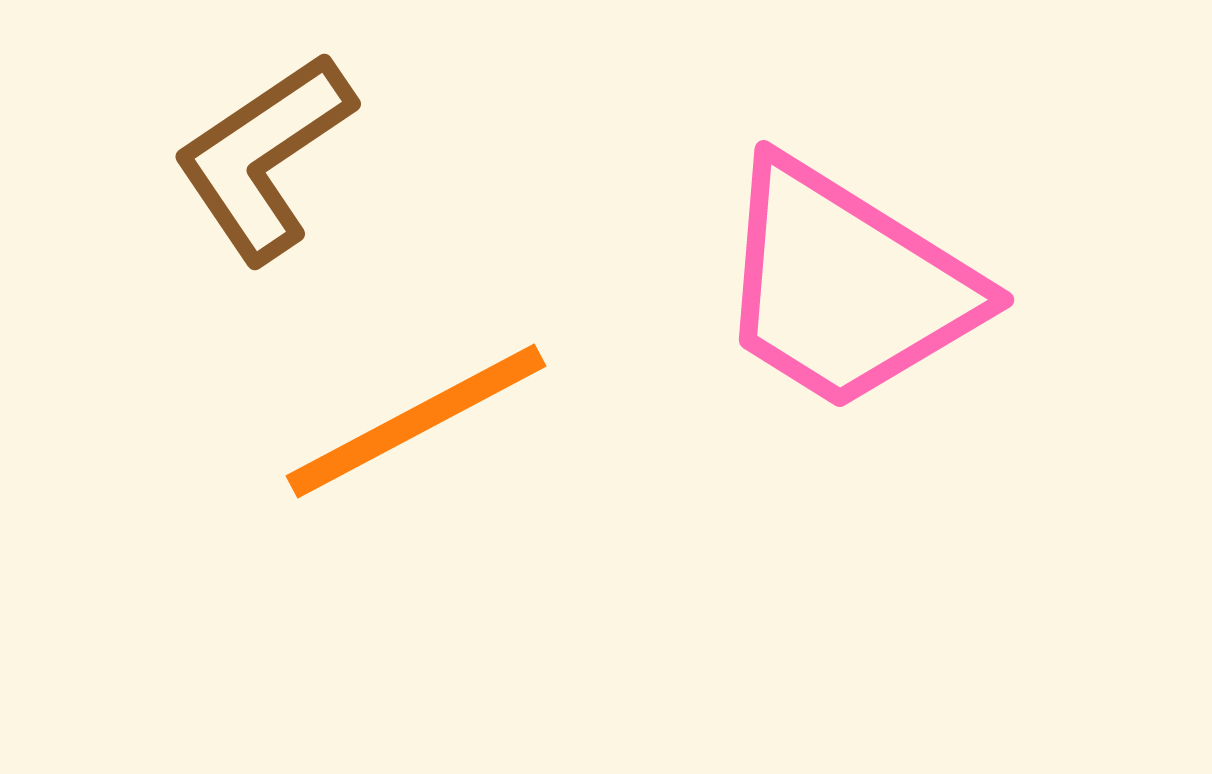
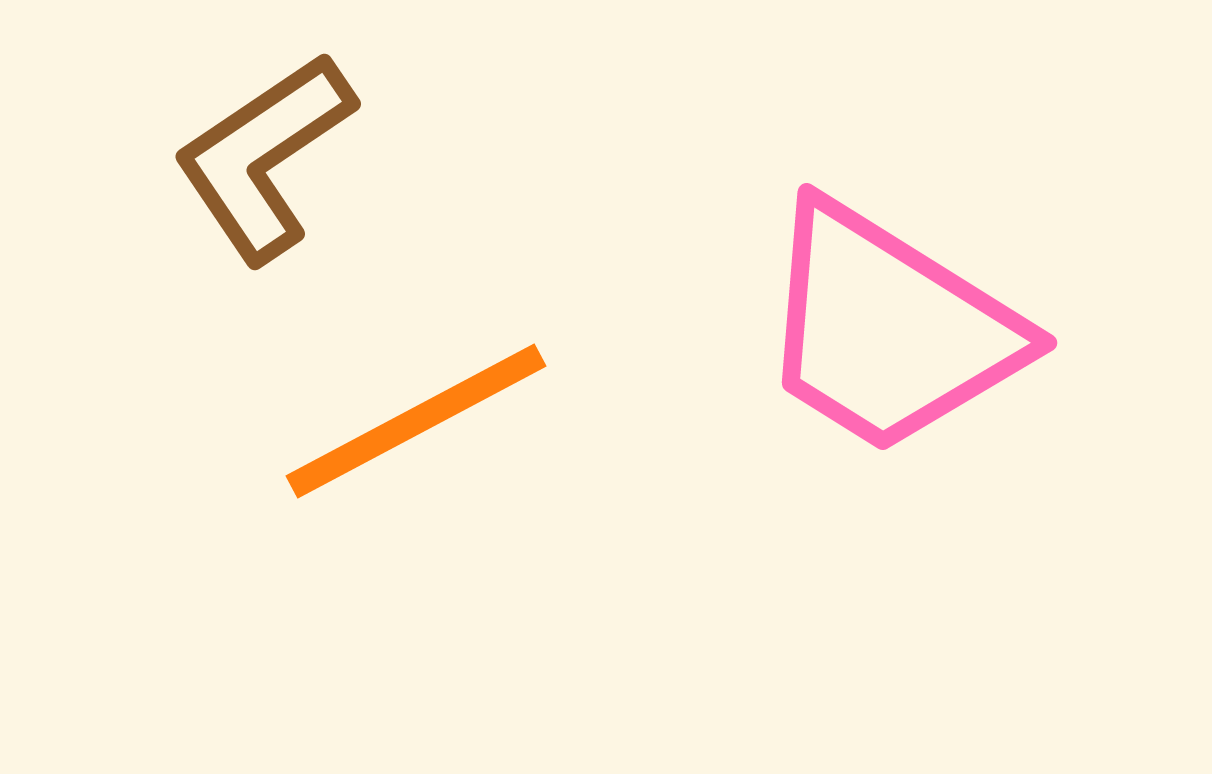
pink trapezoid: moved 43 px right, 43 px down
